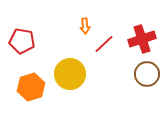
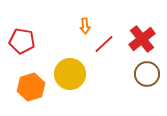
red cross: rotated 20 degrees counterclockwise
